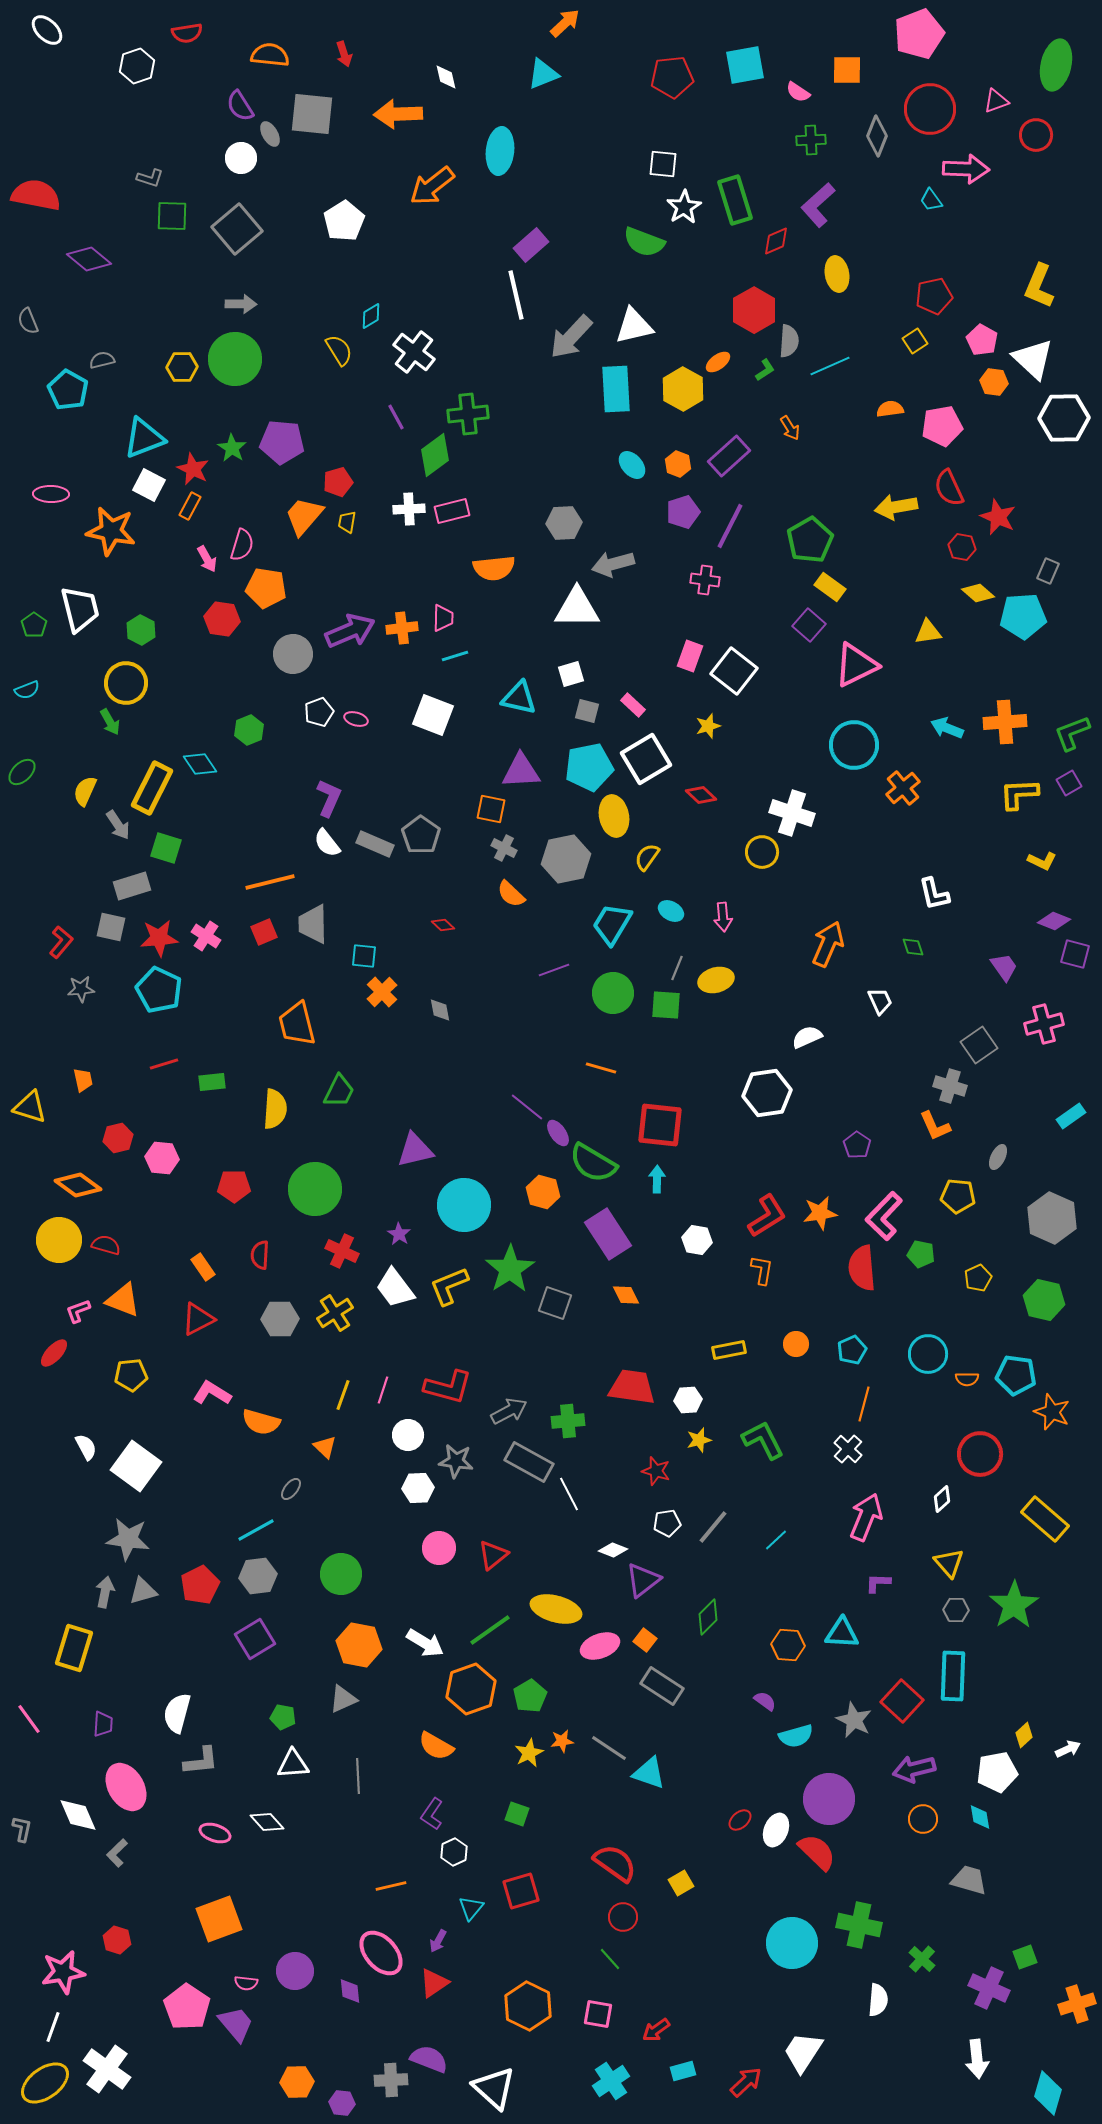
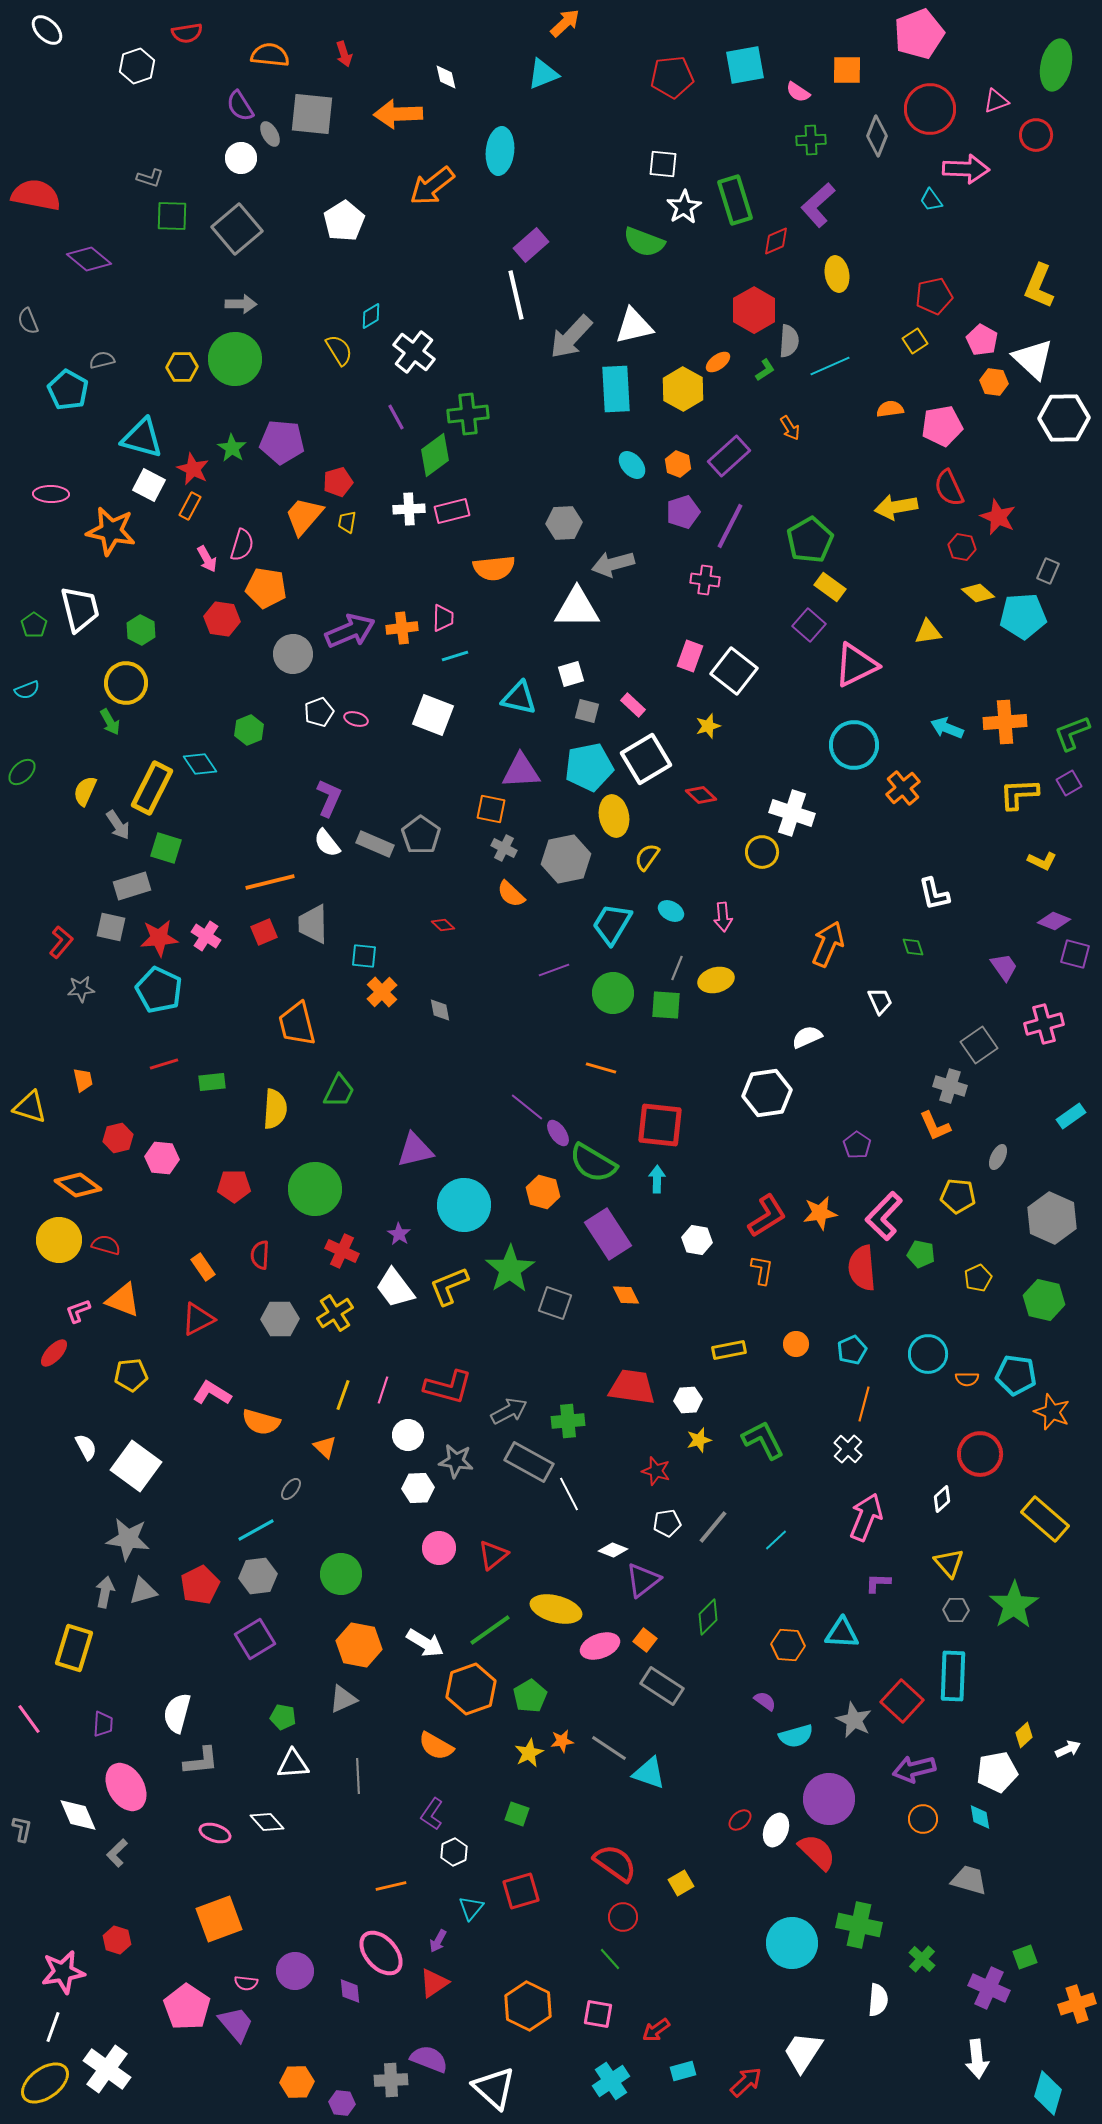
cyan triangle at (144, 438): moved 2 px left; rotated 36 degrees clockwise
